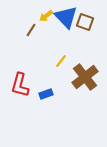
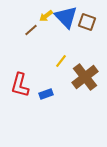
brown square: moved 2 px right
brown line: rotated 16 degrees clockwise
